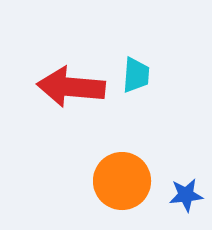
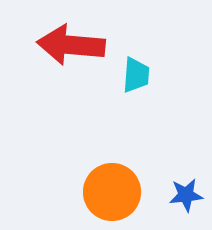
red arrow: moved 42 px up
orange circle: moved 10 px left, 11 px down
